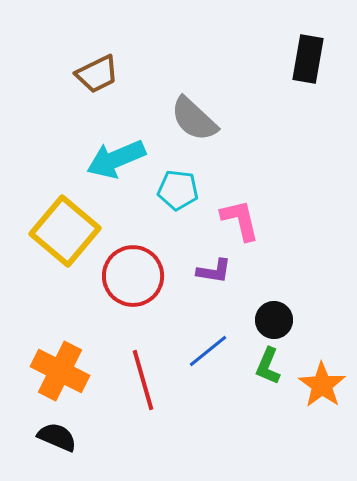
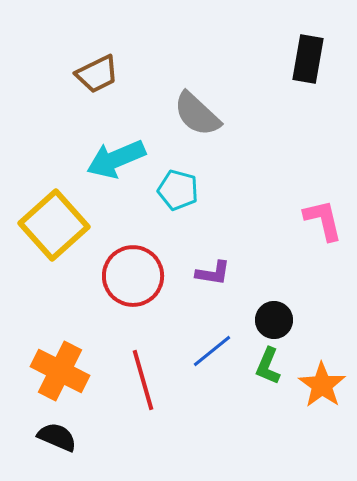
gray semicircle: moved 3 px right, 5 px up
cyan pentagon: rotated 9 degrees clockwise
pink L-shape: moved 83 px right
yellow square: moved 11 px left, 6 px up; rotated 8 degrees clockwise
purple L-shape: moved 1 px left, 2 px down
blue line: moved 4 px right
